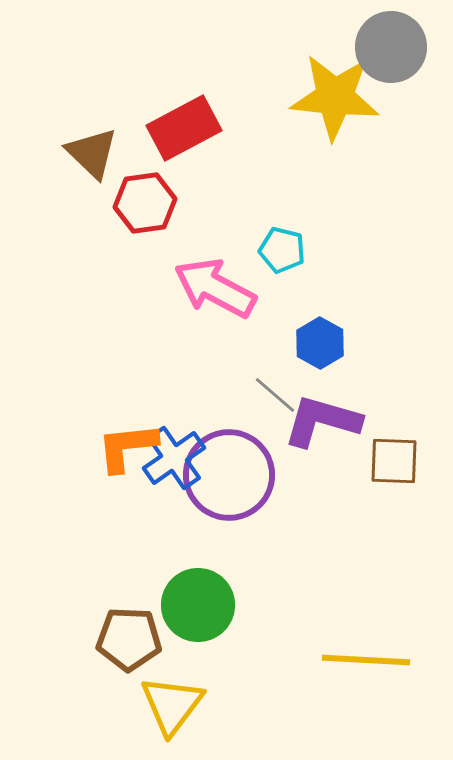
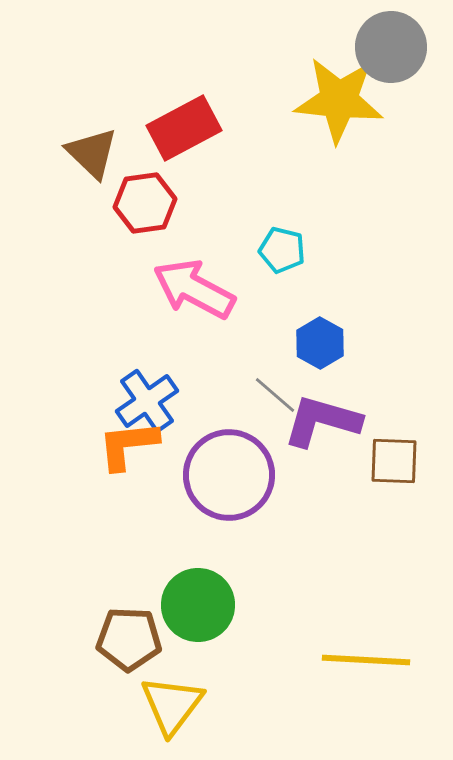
yellow star: moved 4 px right, 3 px down
pink arrow: moved 21 px left, 1 px down
orange L-shape: moved 1 px right, 2 px up
blue cross: moved 27 px left, 57 px up
